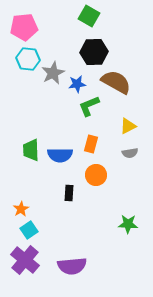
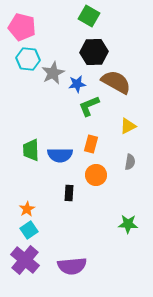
pink pentagon: moved 2 px left; rotated 20 degrees clockwise
gray semicircle: moved 9 px down; rotated 70 degrees counterclockwise
orange star: moved 6 px right
